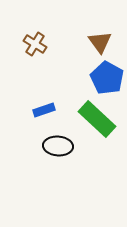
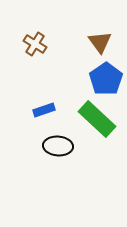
blue pentagon: moved 1 px left, 1 px down; rotated 8 degrees clockwise
